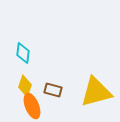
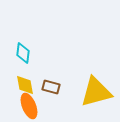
yellow diamond: moved 1 px up; rotated 30 degrees counterclockwise
brown rectangle: moved 2 px left, 3 px up
orange ellipse: moved 3 px left
